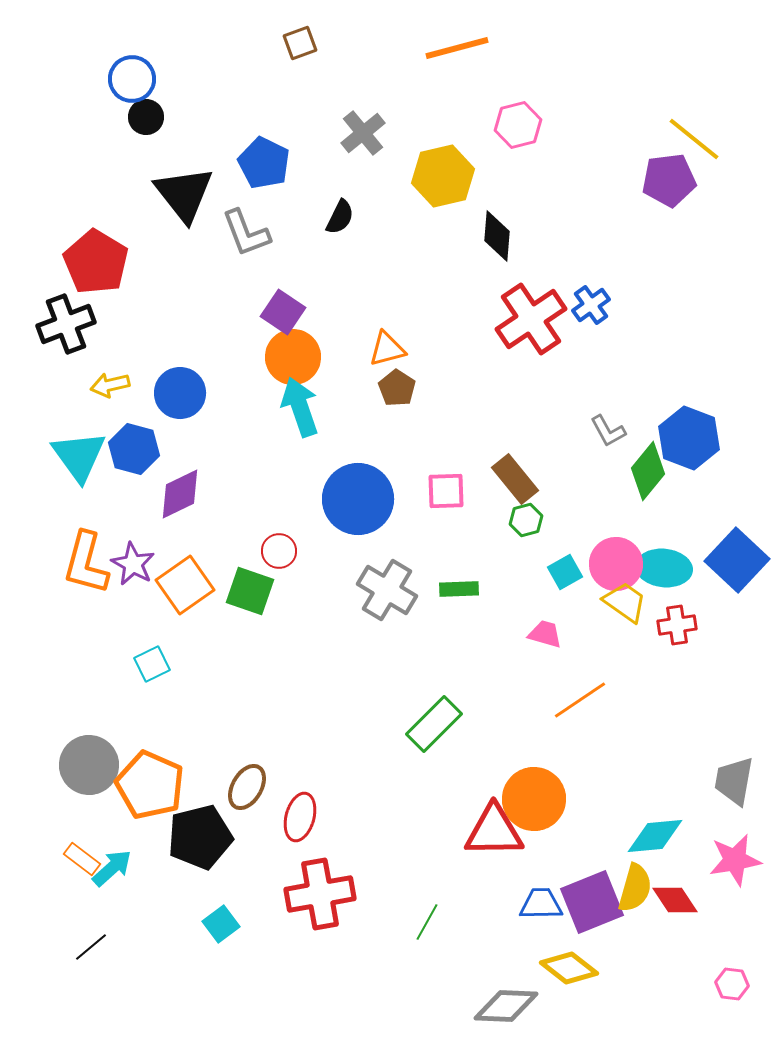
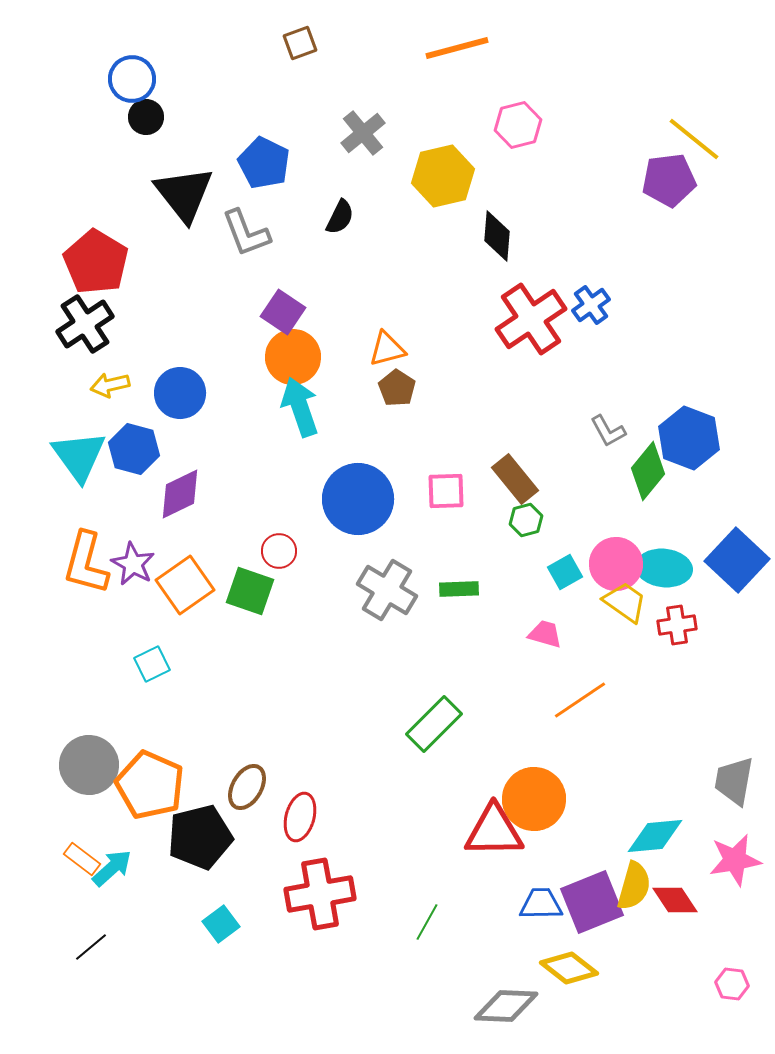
black cross at (66, 324): moved 19 px right; rotated 12 degrees counterclockwise
yellow semicircle at (635, 888): moved 1 px left, 2 px up
